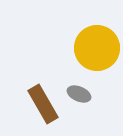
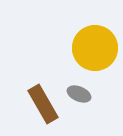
yellow circle: moved 2 px left
